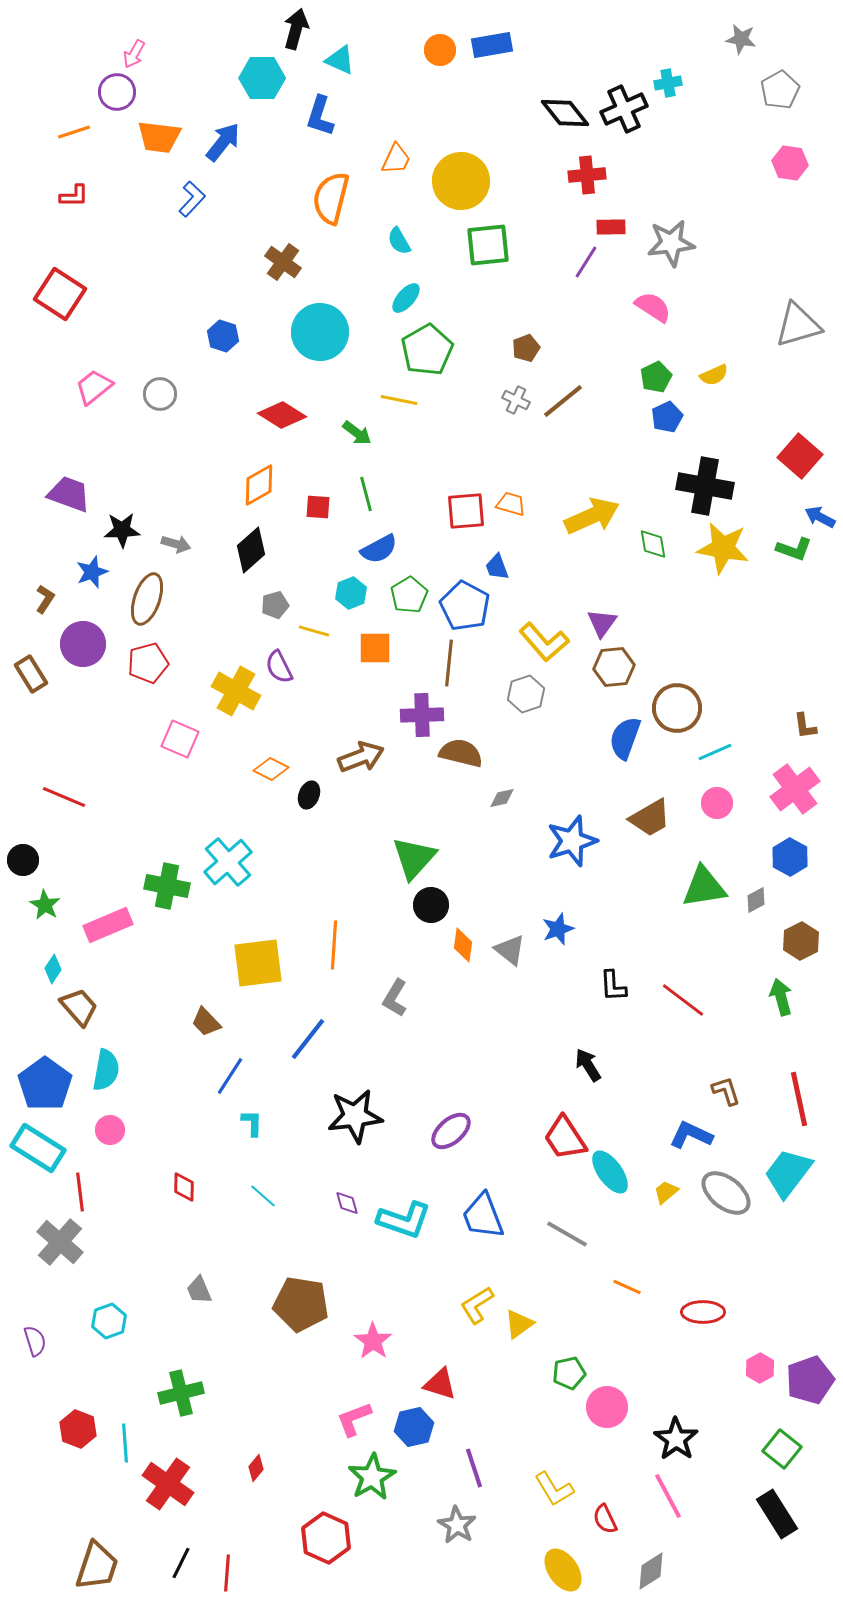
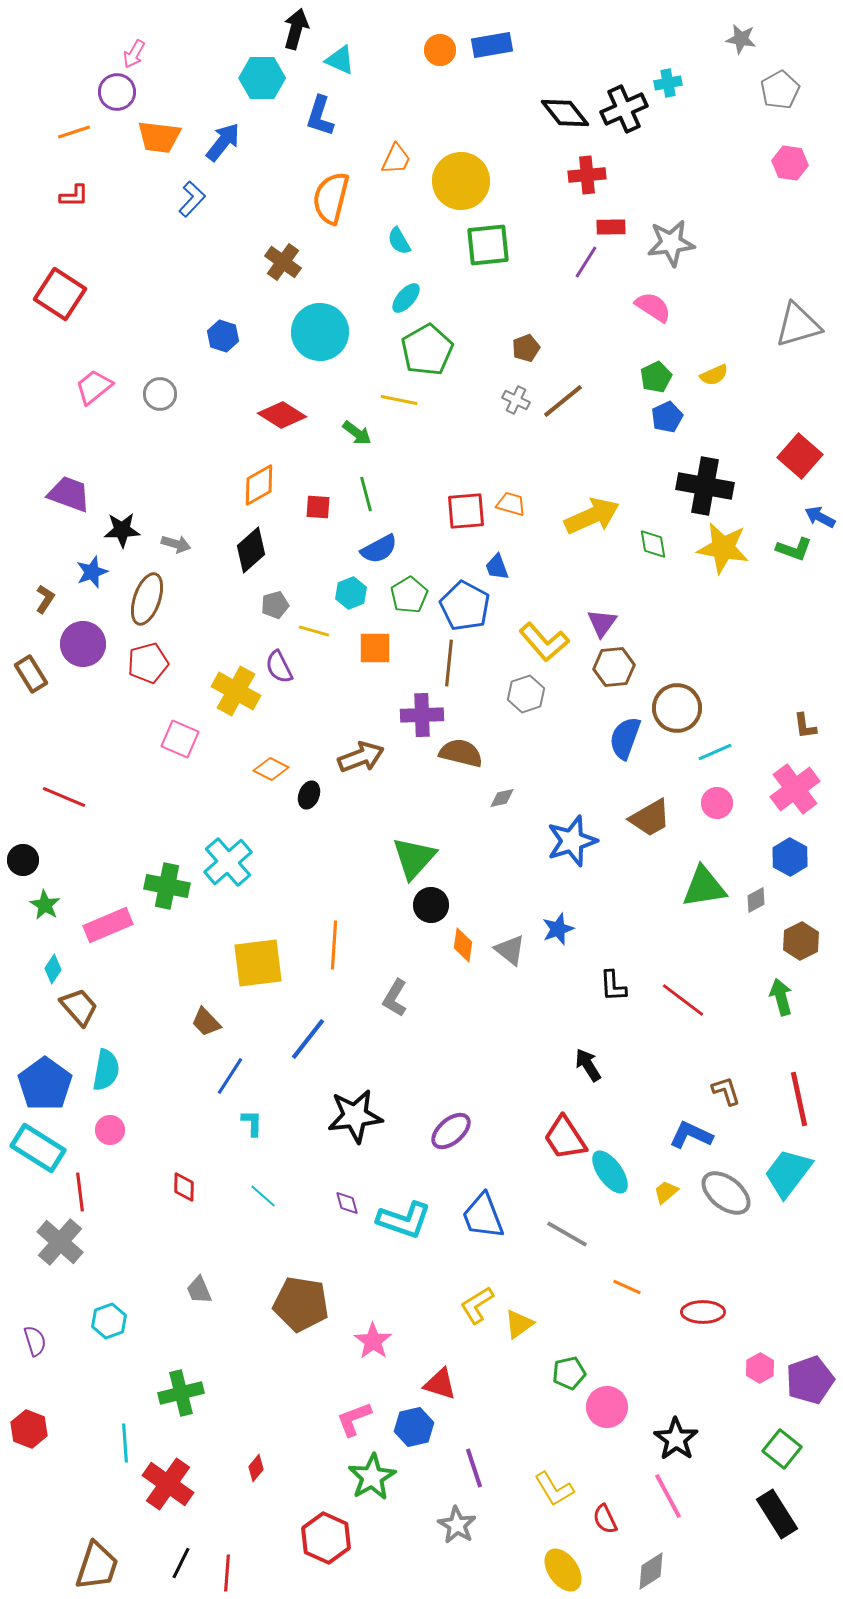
red hexagon at (78, 1429): moved 49 px left
